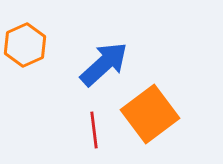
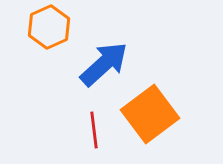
orange hexagon: moved 24 px right, 18 px up
